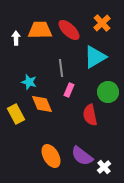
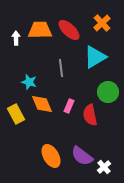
pink rectangle: moved 16 px down
